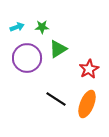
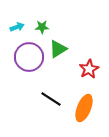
purple circle: moved 2 px right, 1 px up
black line: moved 5 px left
orange ellipse: moved 3 px left, 4 px down
